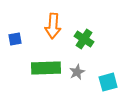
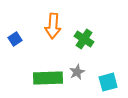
blue square: rotated 24 degrees counterclockwise
green rectangle: moved 2 px right, 10 px down
